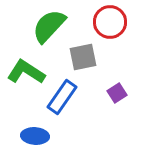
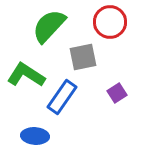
green L-shape: moved 3 px down
